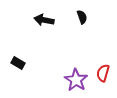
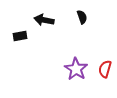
black rectangle: moved 2 px right, 27 px up; rotated 40 degrees counterclockwise
red semicircle: moved 2 px right, 4 px up
purple star: moved 11 px up
